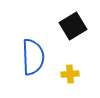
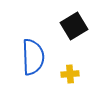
black square: moved 1 px right
